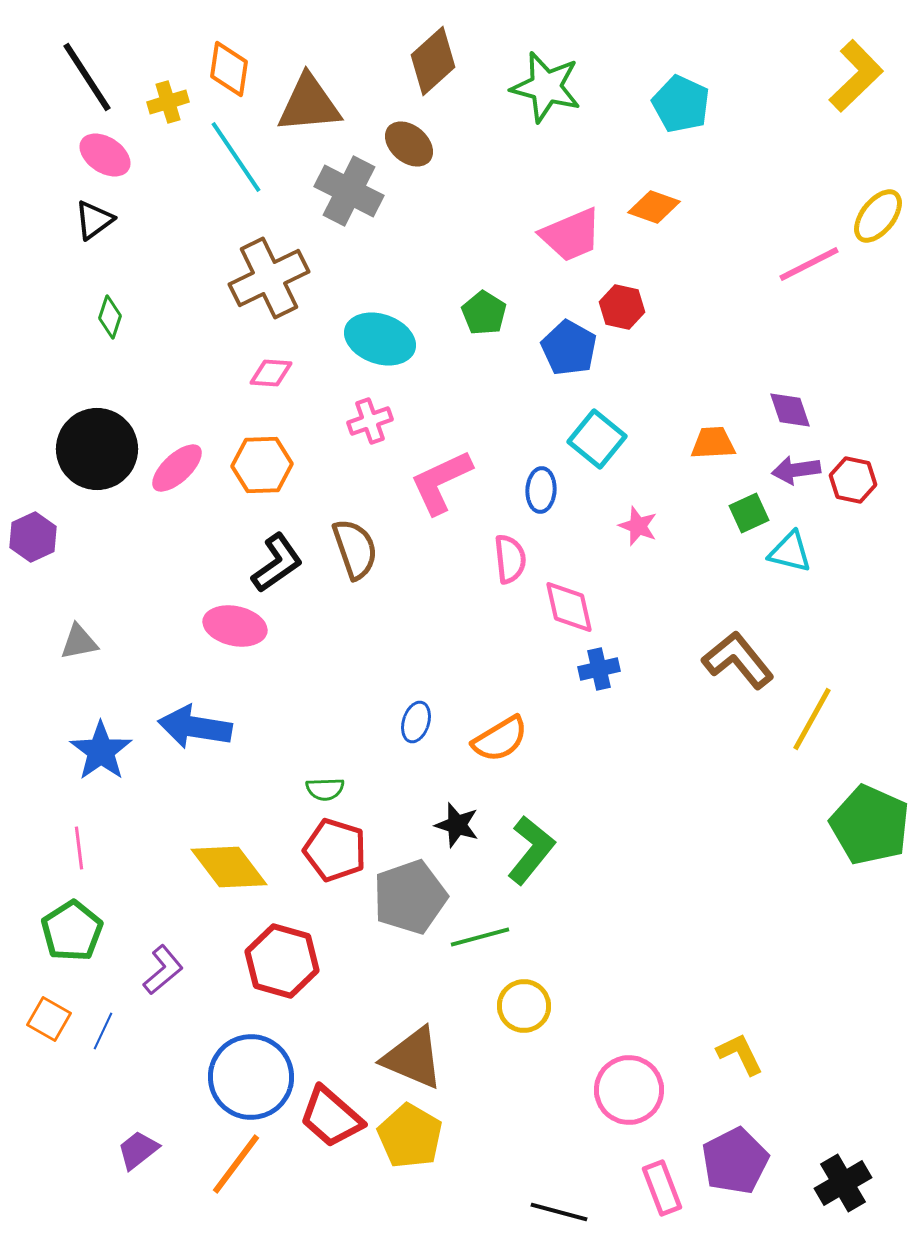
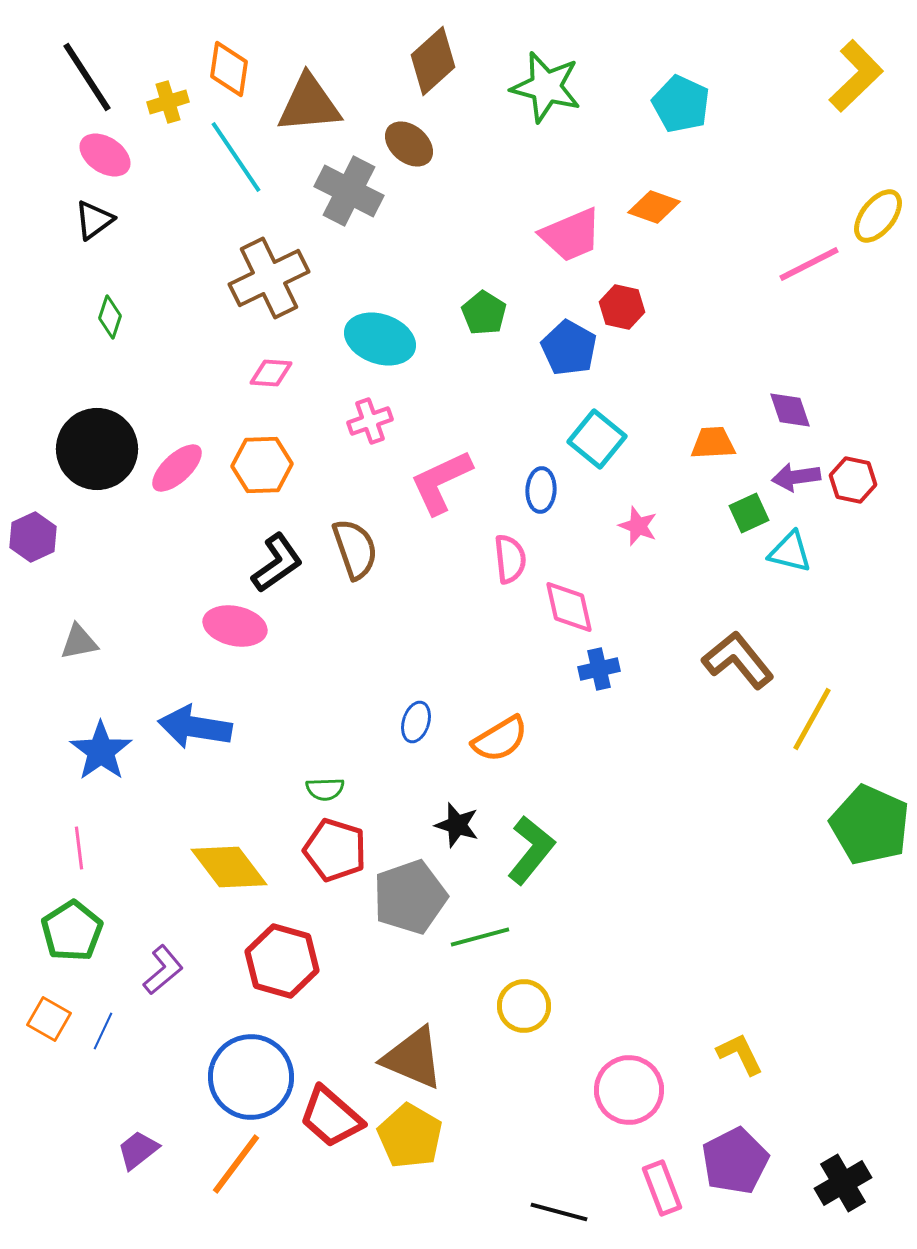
purple arrow at (796, 470): moved 7 px down
